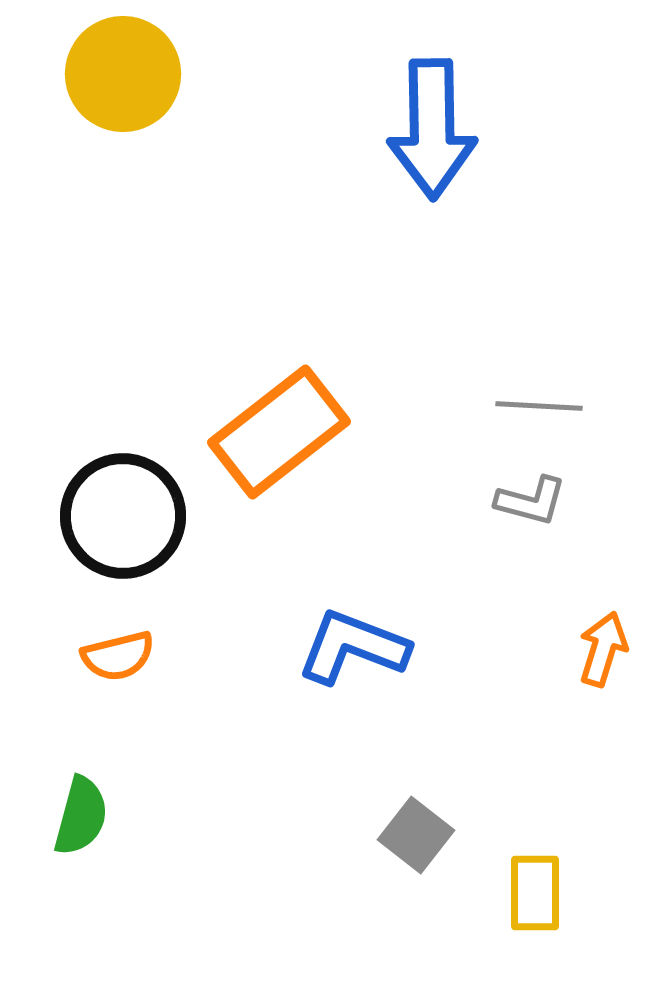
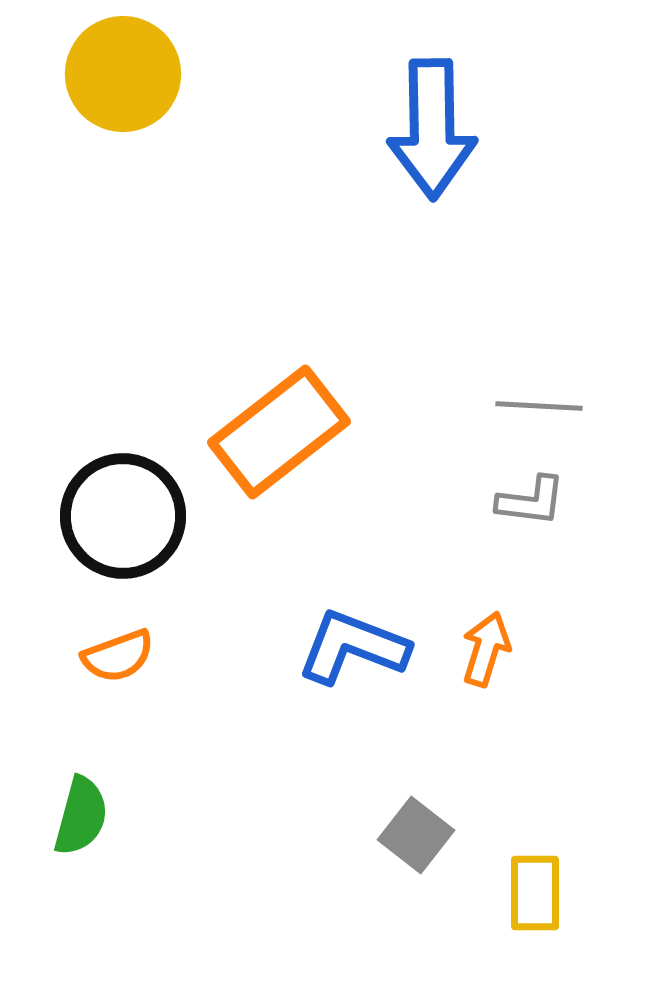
gray L-shape: rotated 8 degrees counterclockwise
orange arrow: moved 117 px left
orange semicircle: rotated 6 degrees counterclockwise
